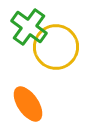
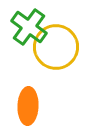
orange ellipse: moved 2 px down; rotated 36 degrees clockwise
